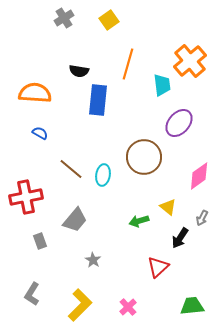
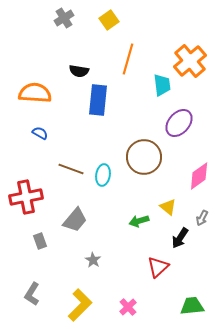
orange line: moved 5 px up
brown line: rotated 20 degrees counterclockwise
